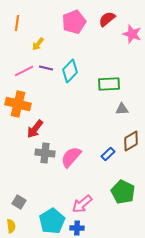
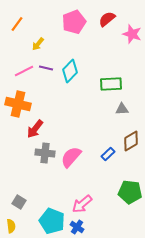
orange line: moved 1 px down; rotated 28 degrees clockwise
green rectangle: moved 2 px right
green pentagon: moved 7 px right; rotated 20 degrees counterclockwise
cyan pentagon: rotated 20 degrees counterclockwise
blue cross: moved 1 px up; rotated 32 degrees clockwise
